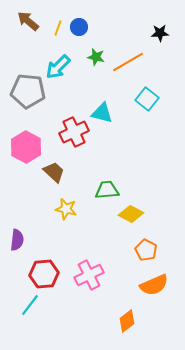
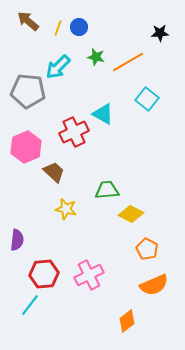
cyan triangle: moved 1 px right, 1 px down; rotated 15 degrees clockwise
pink hexagon: rotated 8 degrees clockwise
orange pentagon: moved 1 px right, 1 px up
